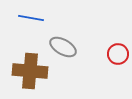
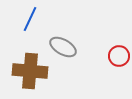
blue line: moved 1 px left, 1 px down; rotated 75 degrees counterclockwise
red circle: moved 1 px right, 2 px down
